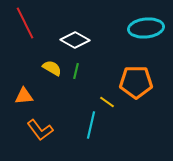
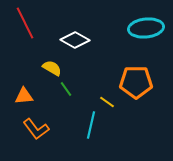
green line: moved 10 px left, 18 px down; rotated 49 degrees counterclockwise
orange L-shape: moved 4 px left, 1 px up
